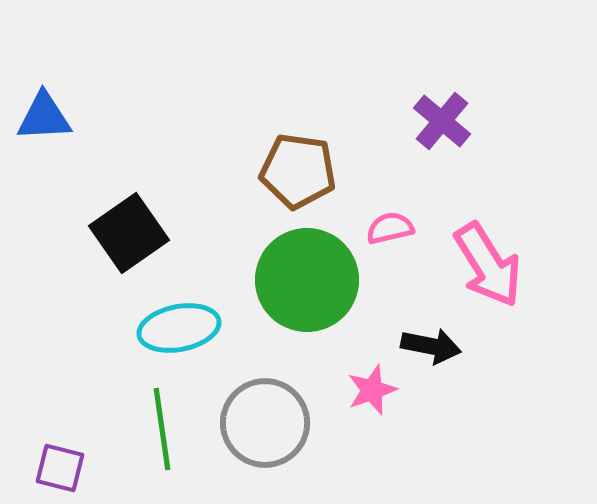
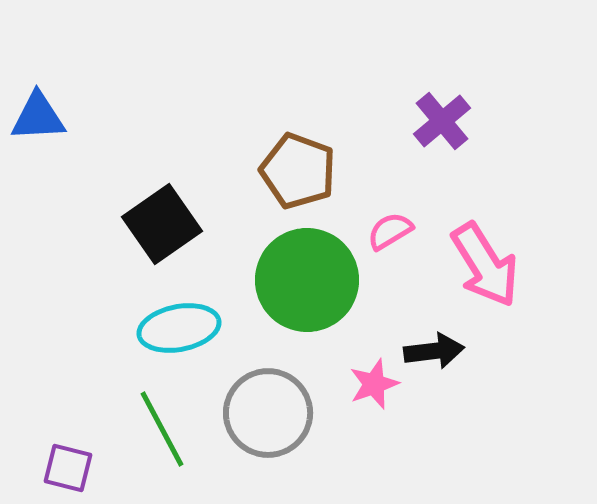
blue triangle: moved 6 px left
purple cross: rotated 10 degrees clockwise
brown pentagon: rotated 12 degrees clockwise
pink semicircle: moved 3 px down; rotated 18 degrees counterclockwise
black square: moved 33 px right, 9 px up
pink arrow: moved 3 px left
black arrow: moved 3 px right, 5 px down; rotated 18 degrees counterclockwise
pink star: moved 2 px right, 6 px up
gray circle: moved 3 px right, 10 px up
green line: rotated 20 degrees counterclockwise
purple square: moved 8 px right
